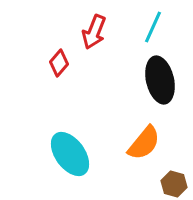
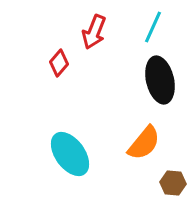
brown hexagon: moved 1 px left, 1 px up; rotated 10 degrees counterclockwise
